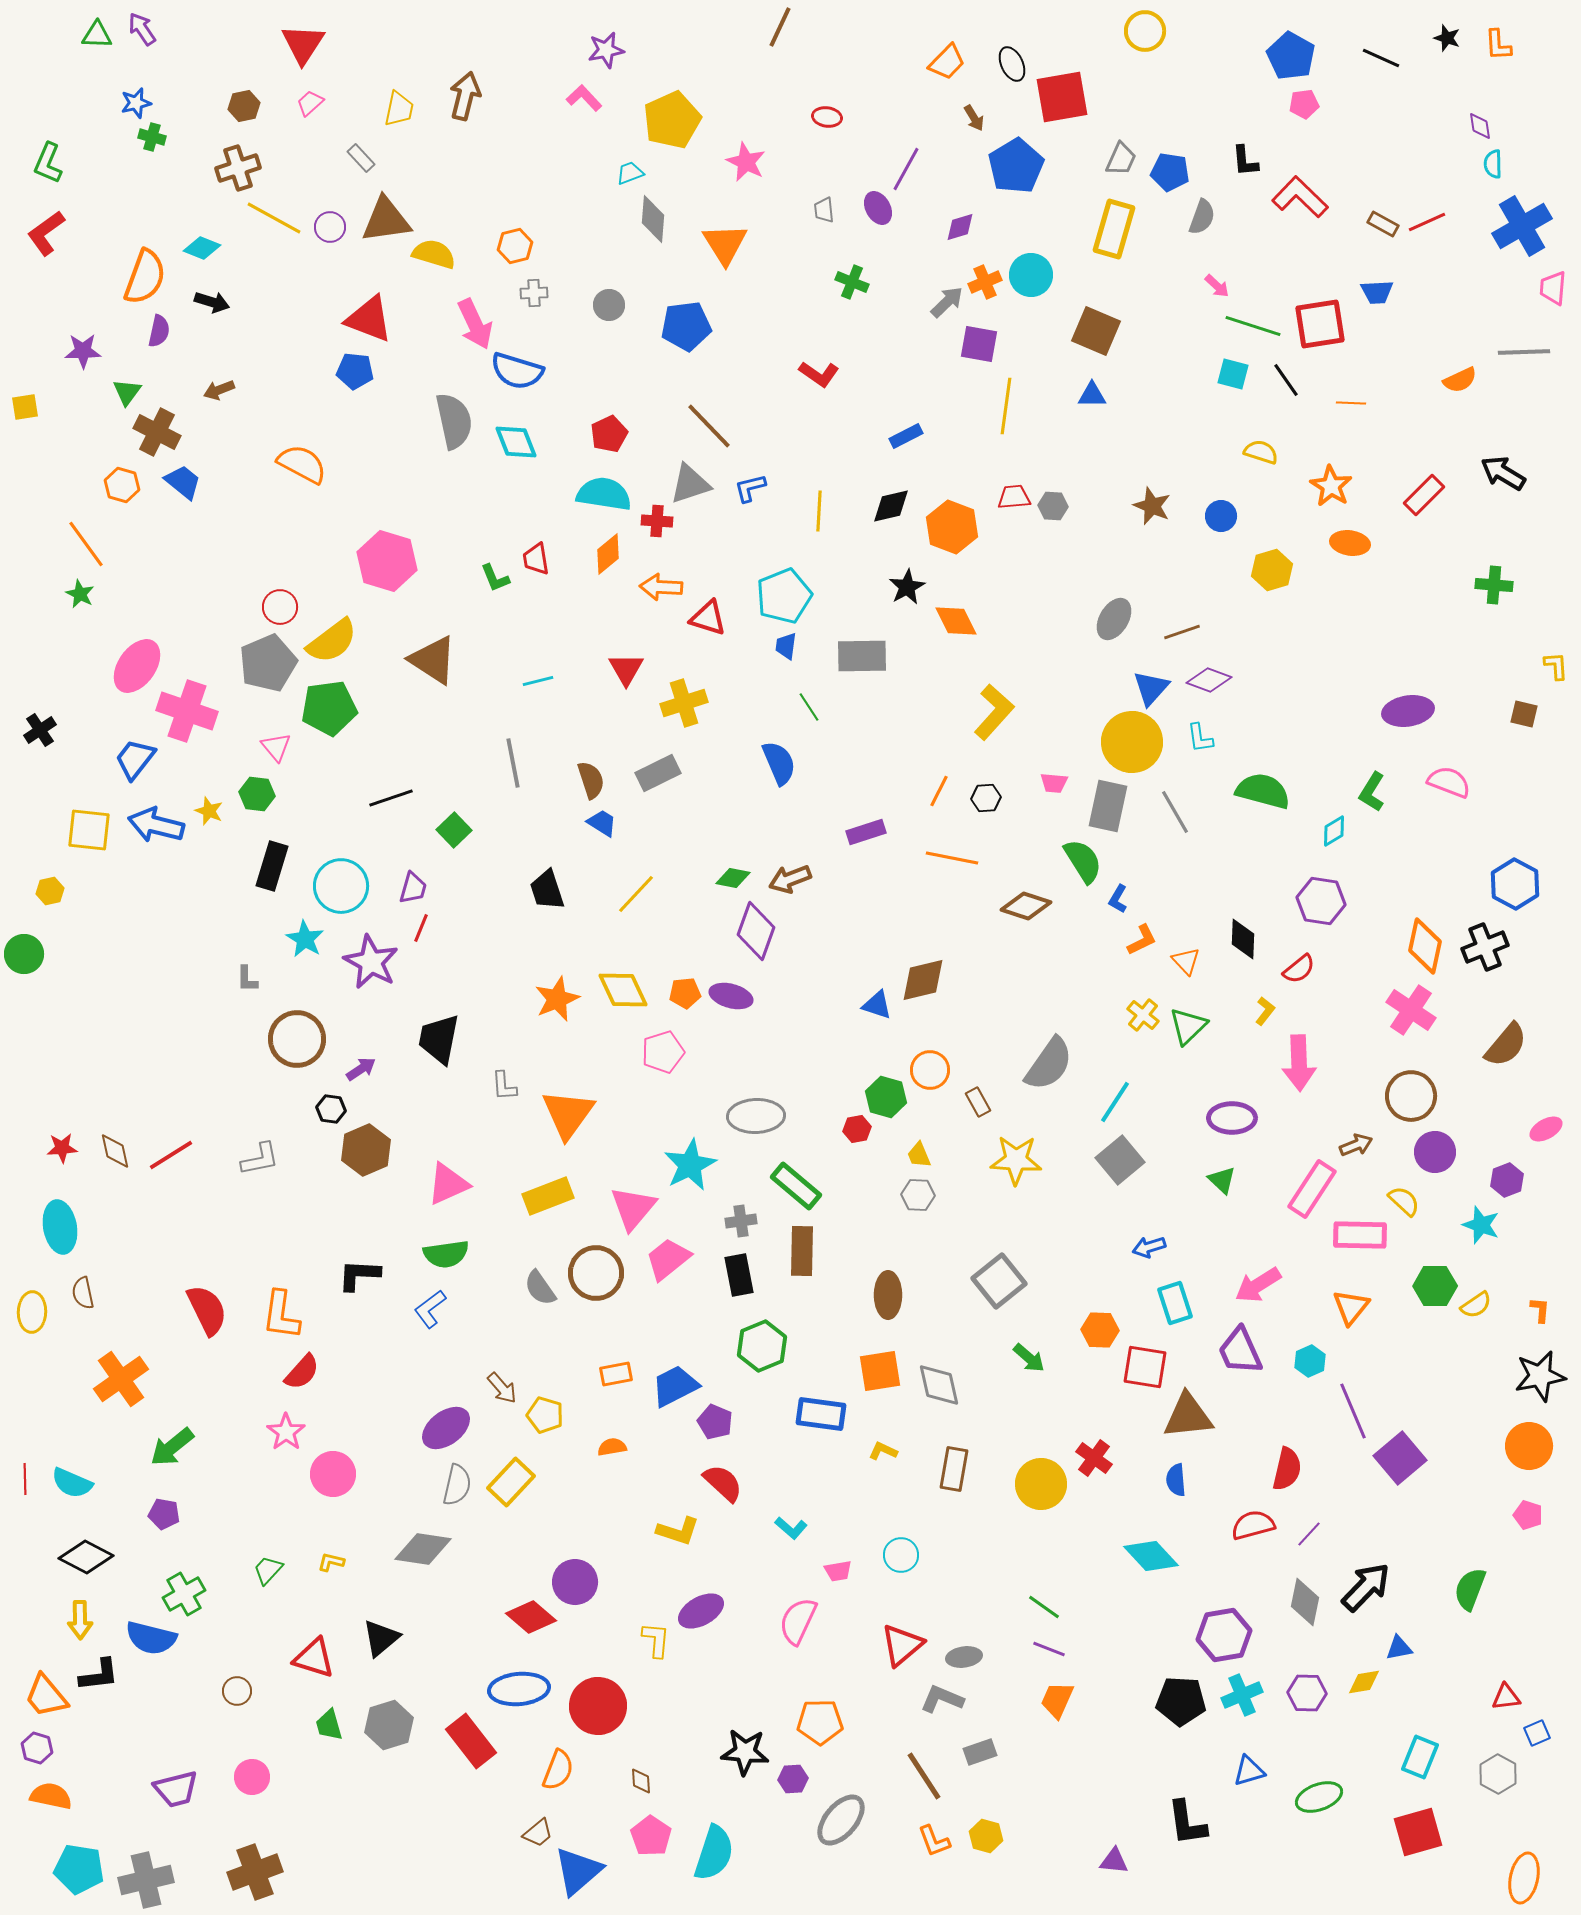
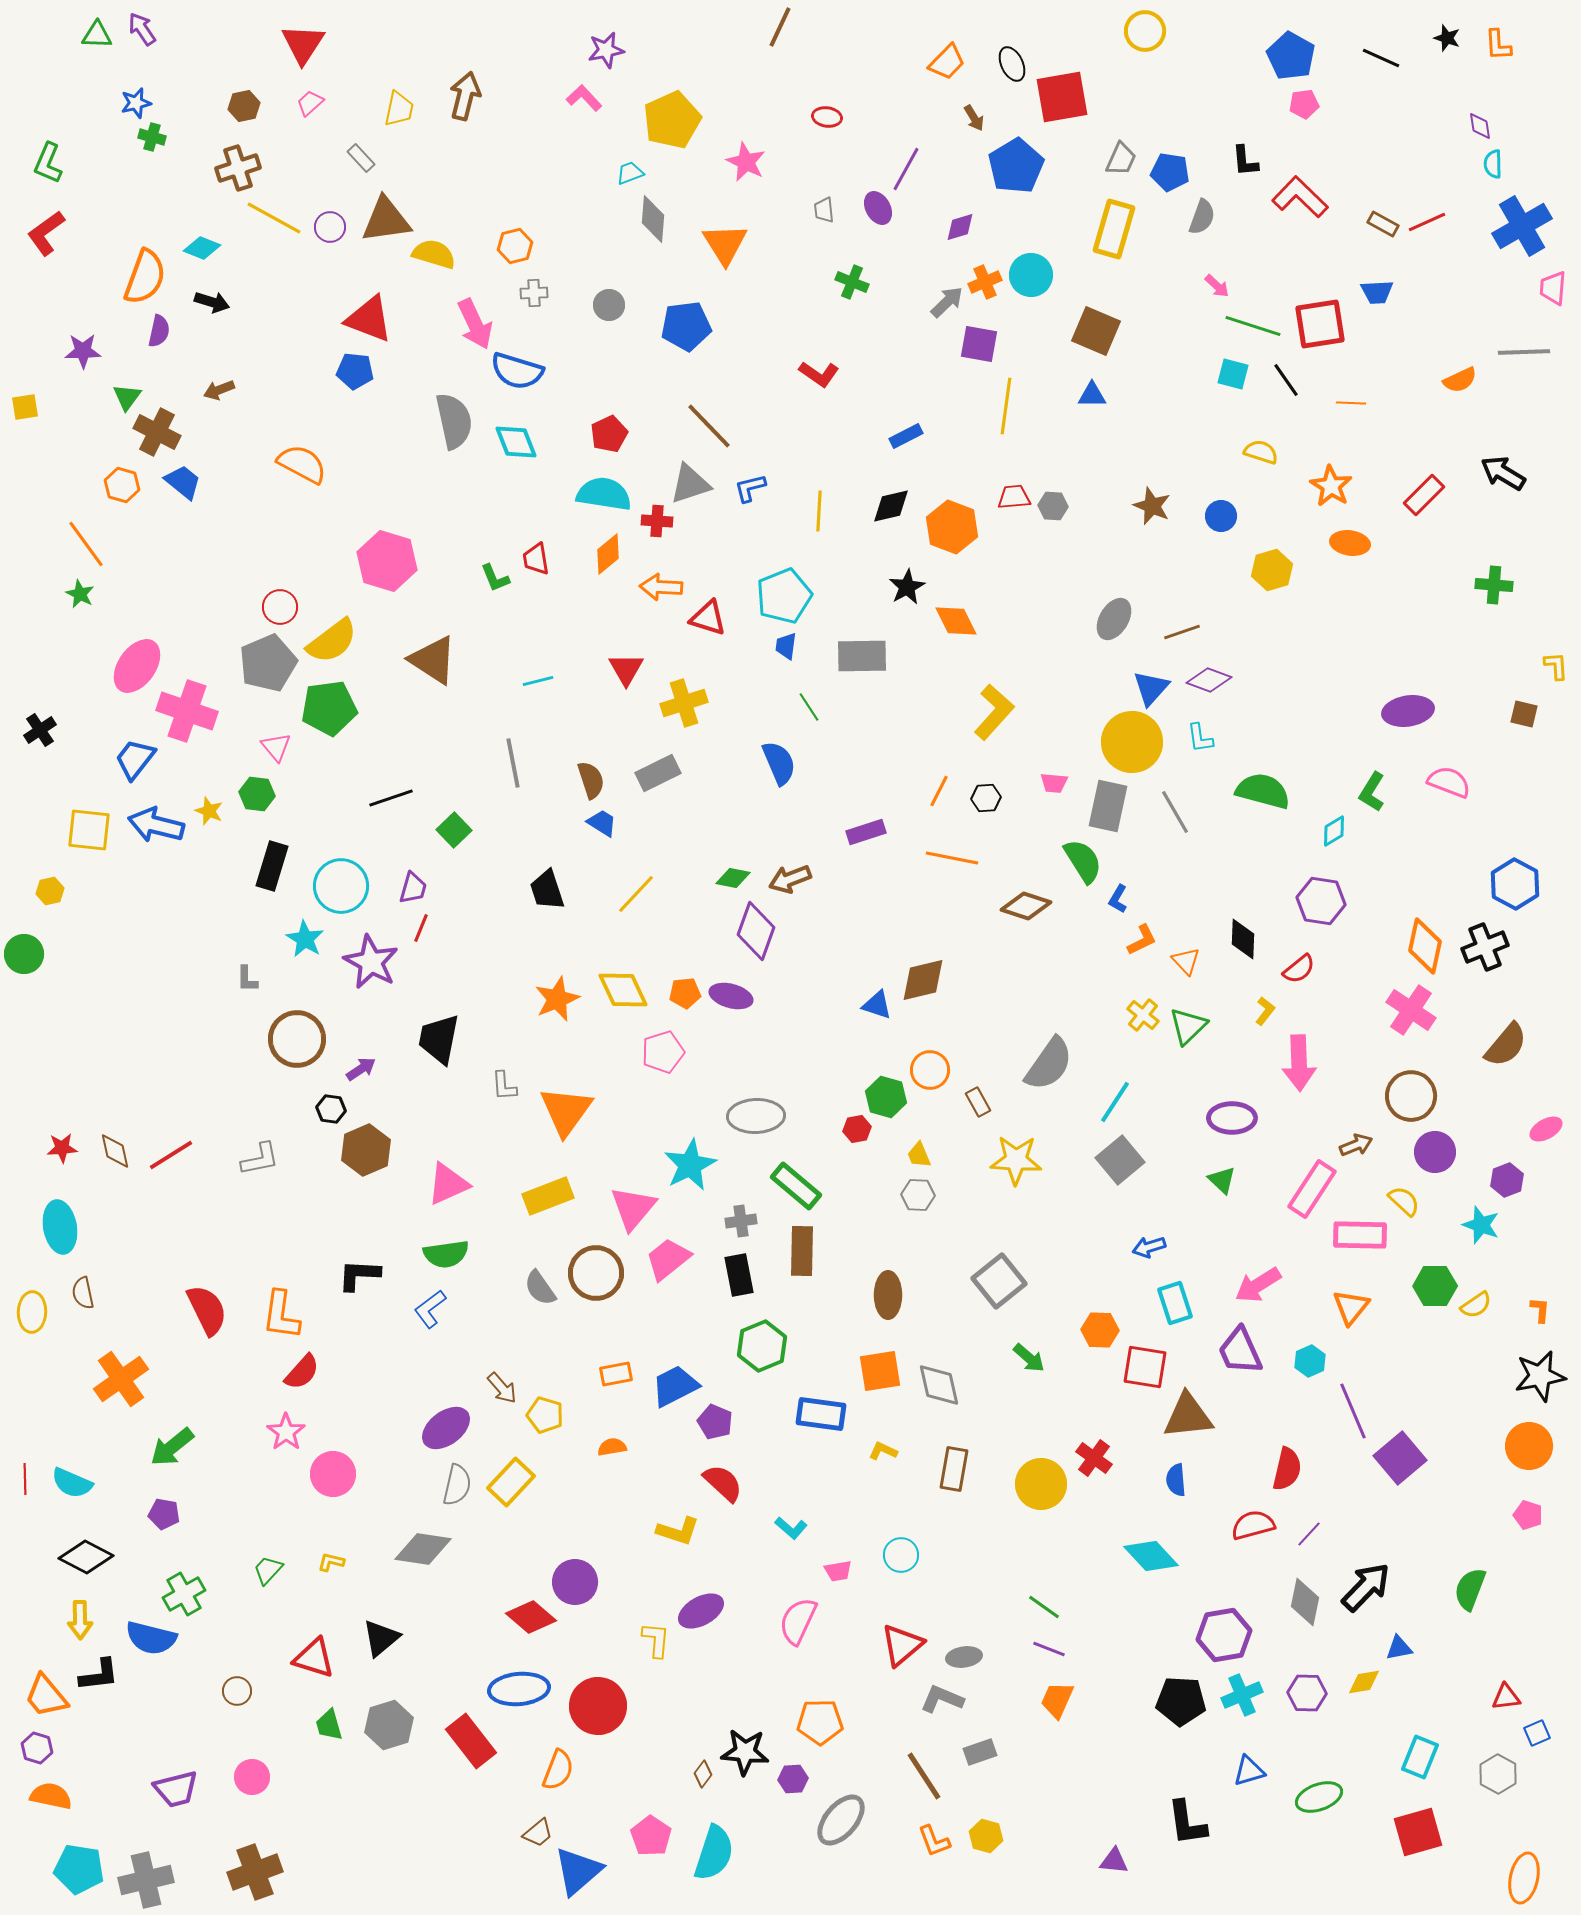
green triangle at (127, 392): moved 5 px down
orange triangle at (568, 1114): moved 2 px left, 3 px up
brown diamond at (641, 1781): moved 62 px right, 7 px up; rotated 40 degrees clockwise
